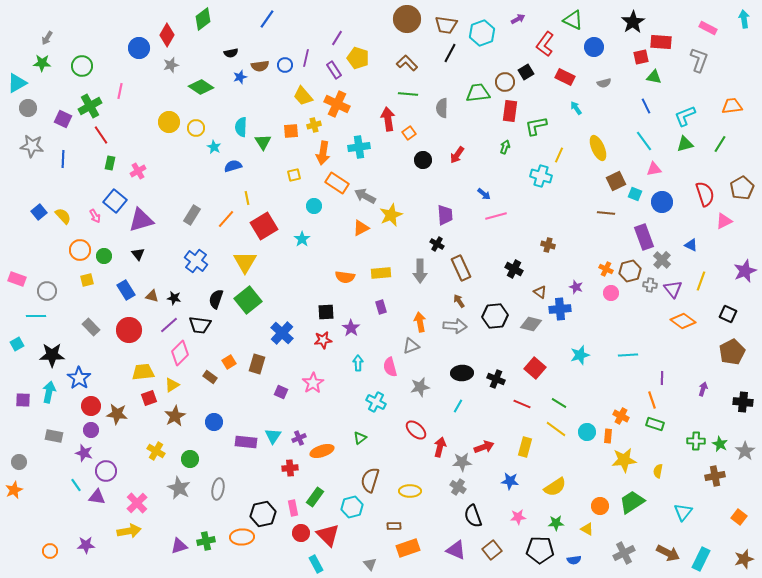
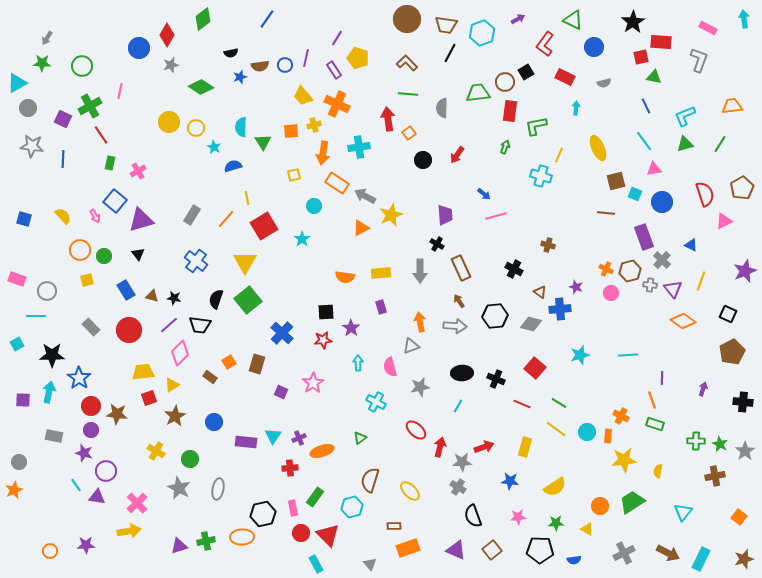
cyan arrow at (576, 108): rotated 40 degrees clockwise
brown square at (616, 181): rotated 12 degrees clockwise
blue square at (39, 212): moved 15 px left, 7 px down; rotated 35 degrees counterclockwise
yellow ellipse at (410, 491): rotated 45 degrees clockwise
